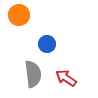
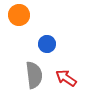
gray semicircle: moved 1 px right, 1 px down
